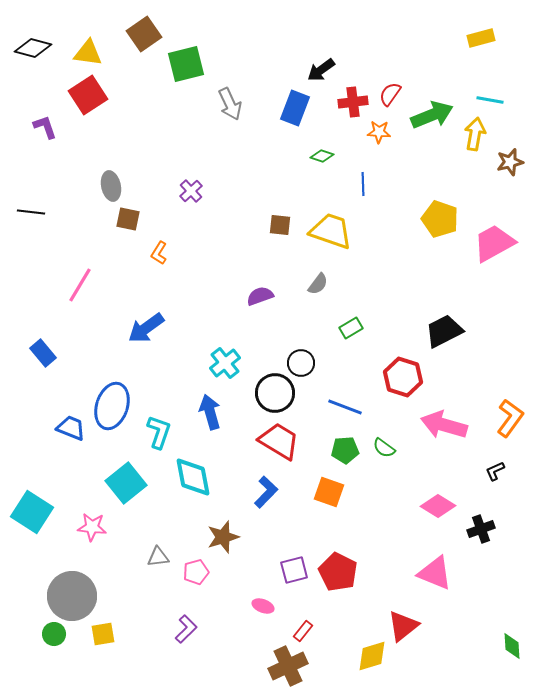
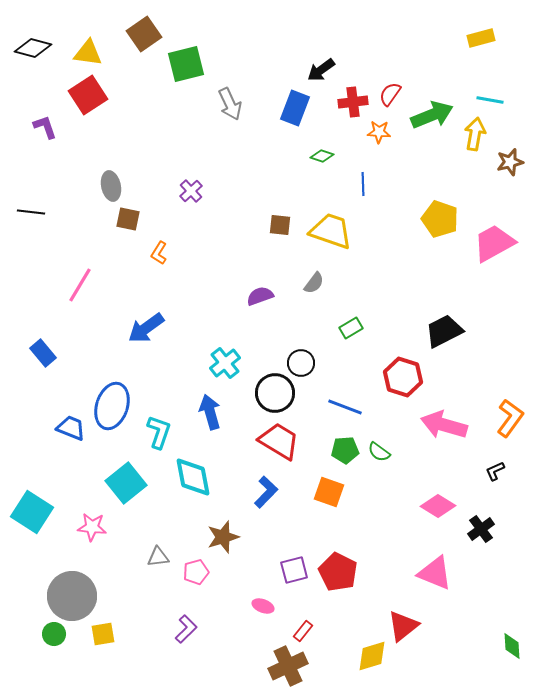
gray semicircle at (318, 284): moved 4 px left, 1 px up
green semicircle at (384, 448): moved 5 px left, 4 px down
black cross at (481, 529): rotated 16 degrees counterclockwise
